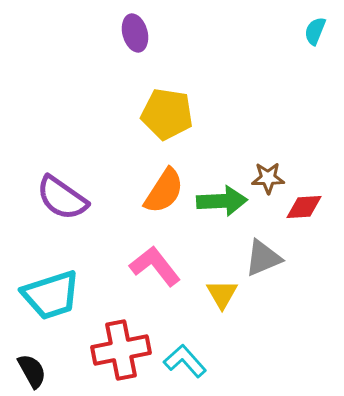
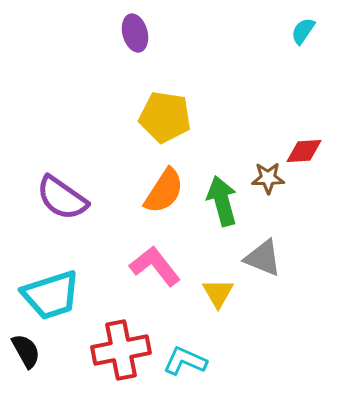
cyan semicircle: moved 12 px left; rotated 12 degrees clockwise
yellow pentagon: moved 2 px left, 3 px down
green arrow: rotated 102 degrees counterclockwise
red diamond: moved 56 px up
gray triangle: rotated 45 degrees clockwise
yellow triangle: moved 4 px left, 1 px up
cyan L-shape: rotated 24 degrees counterclockwise
black semicircle: moved 6 px left, 20 px up
